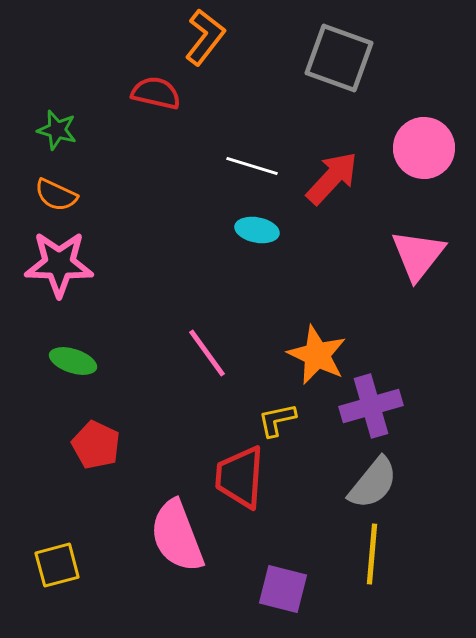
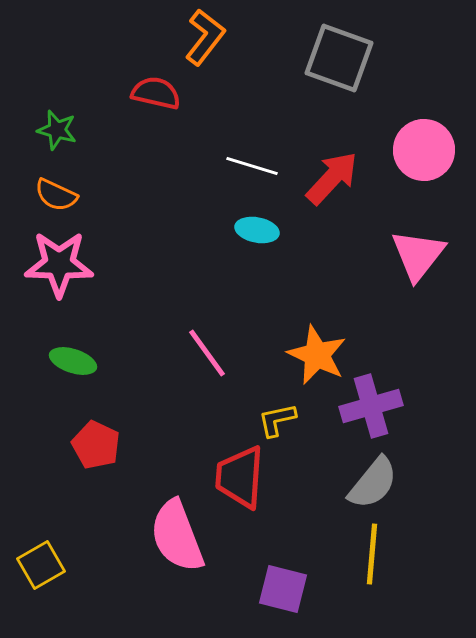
pink circle: moved 2 px down
yellow square: moved 16 px left; rotated 15 degrees counterclockwise
